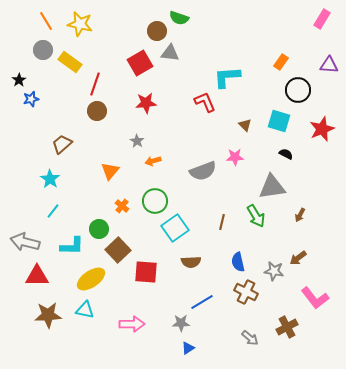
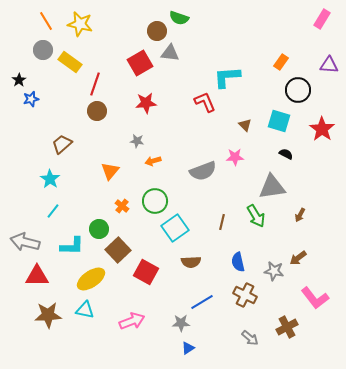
red star at (322, 129): rotated 15 degrees counterclockwise
gray star at (137, 141): rotated 24 degrees counterclockwise
red square at (146, 272): rotated 25 degrees clockwise
brown cross at (246, 292): moved 1 px left, 3 px down
pink arrow at (132, 324): moved 3 px up; rotated 20 degrees counterclockwise
